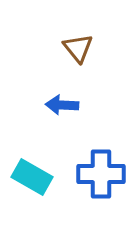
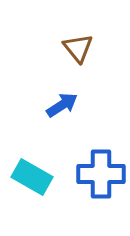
blue arrow: rotated 144 degrees clockwise
